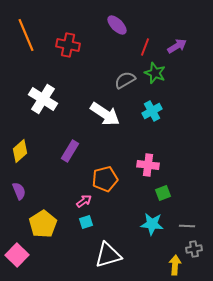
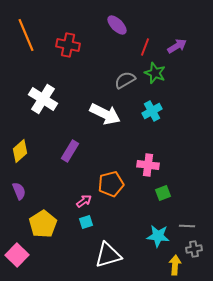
white arrow: rotated 8 degrees counterclockwise
orange pentagon: moved 6 px right, 5 px down
cyan star: moved 6 px right, 12 px down
